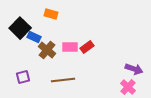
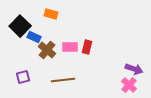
black square: moved 2 px up
red rectangle: rotated 40 degrees counterclockwise
pink cross: moved 1 px right, 2 px up
